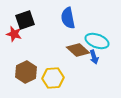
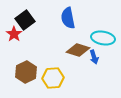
black square: rotated 18 degrees counterclockwise
red star: rotated 21 degrees clockwise
cyan ellipse: moved 6 px right, 3 px up; rotated 10 degrees counterclockwise
brown diamond: rotated 25 degrees counterclockwise
